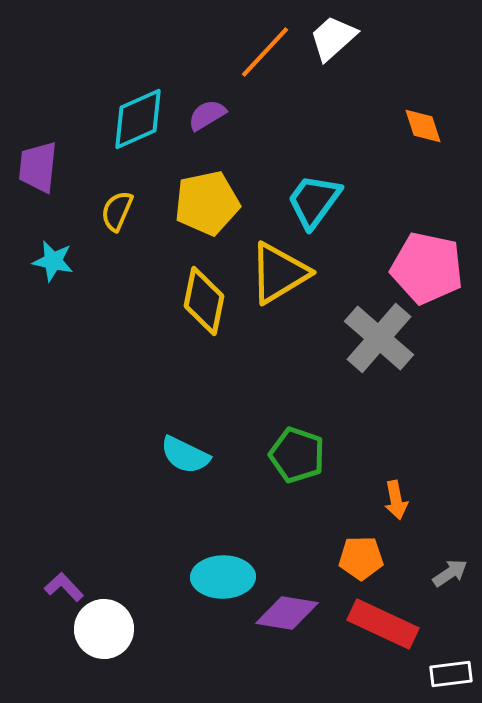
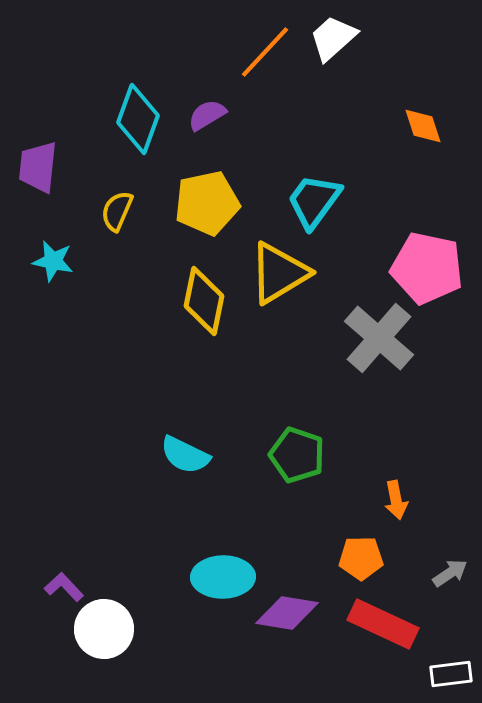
cyan diamond: rotated 46 degrees counterclockwise
